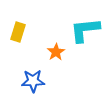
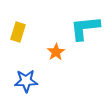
cyan L-shape: moved 2 px up
blue star: moved 7 px left
